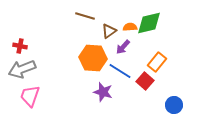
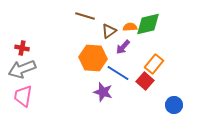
green diamond: moved 1 px left, 1 px down
red cross: moved 2 px right, 2 px down
orange rectangle: moved 3 px left, 2 px down
blue line: moved 2 px left, 2 px down
pink trapezoid: moved 7 px left; rotated 10 degrees counterclockwise
